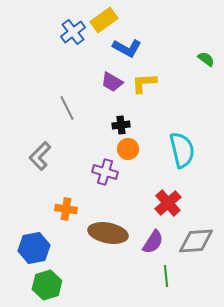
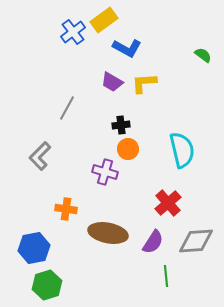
green semicircle: moved 3 px left, 4 px up
gray line: rotated 55 degrees clockwise
